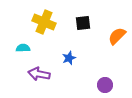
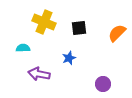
black square: moved 4 px left, 5 px down
orange semicircle: moved 3 px up
purple circle: moved 2 px left, 1 px up
